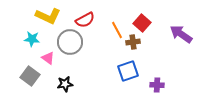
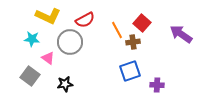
blue square: moved 2 px right
